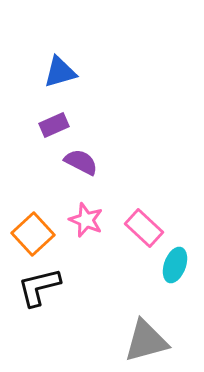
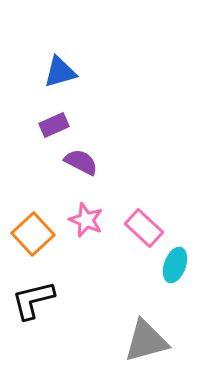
black L-shape: moved 6 px left, 13 px down
